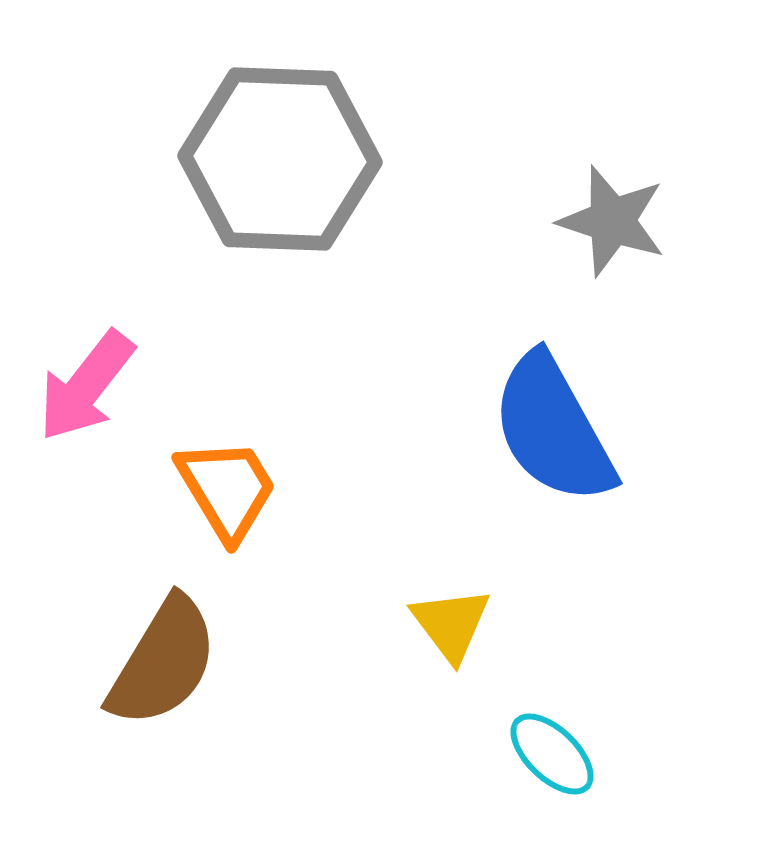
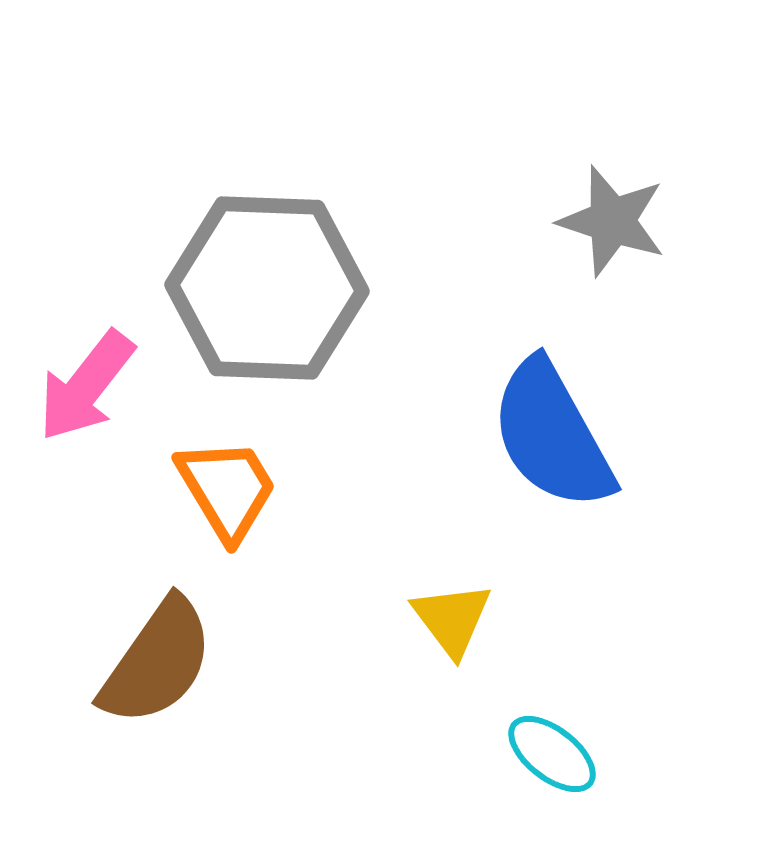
gray hexagon: moved 13 px left, 129 px down
blue semicircle: moved 1 px left, 6 px down
yellow triangle: moved 1 px right, 5 px up
brown semicircle: moved 6 px left; rotated 4 degrees clockwise
cyan ellipse: rotated 6 degrees counterclockwise
